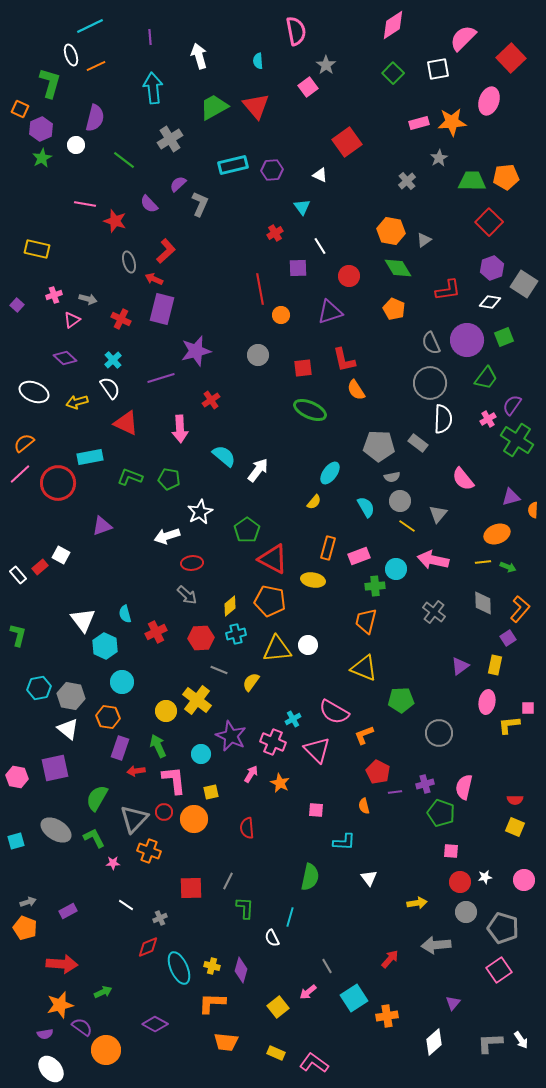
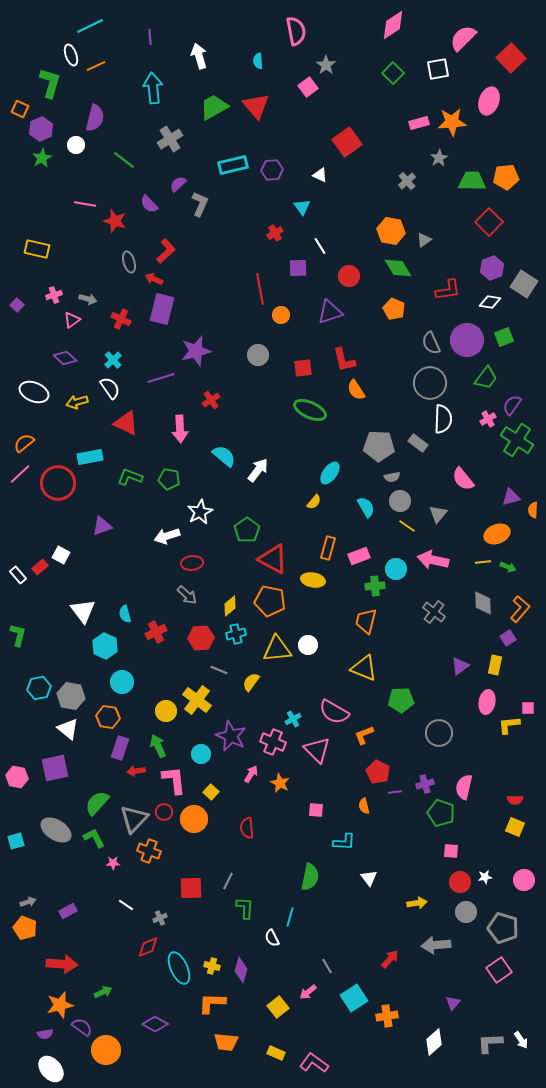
white triangle at (83, 620): moved 9 px up
yellow square at (211, 792): rotated 35 degrees counterclockwise
green semicircle at (97, 798): moved 5 px down; rotated 12 degrees clockwise
